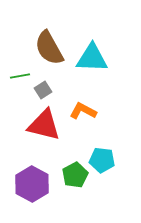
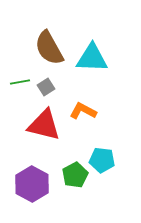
green line: moved 6 px down
gray square: moved 3 px right, 3 px up
